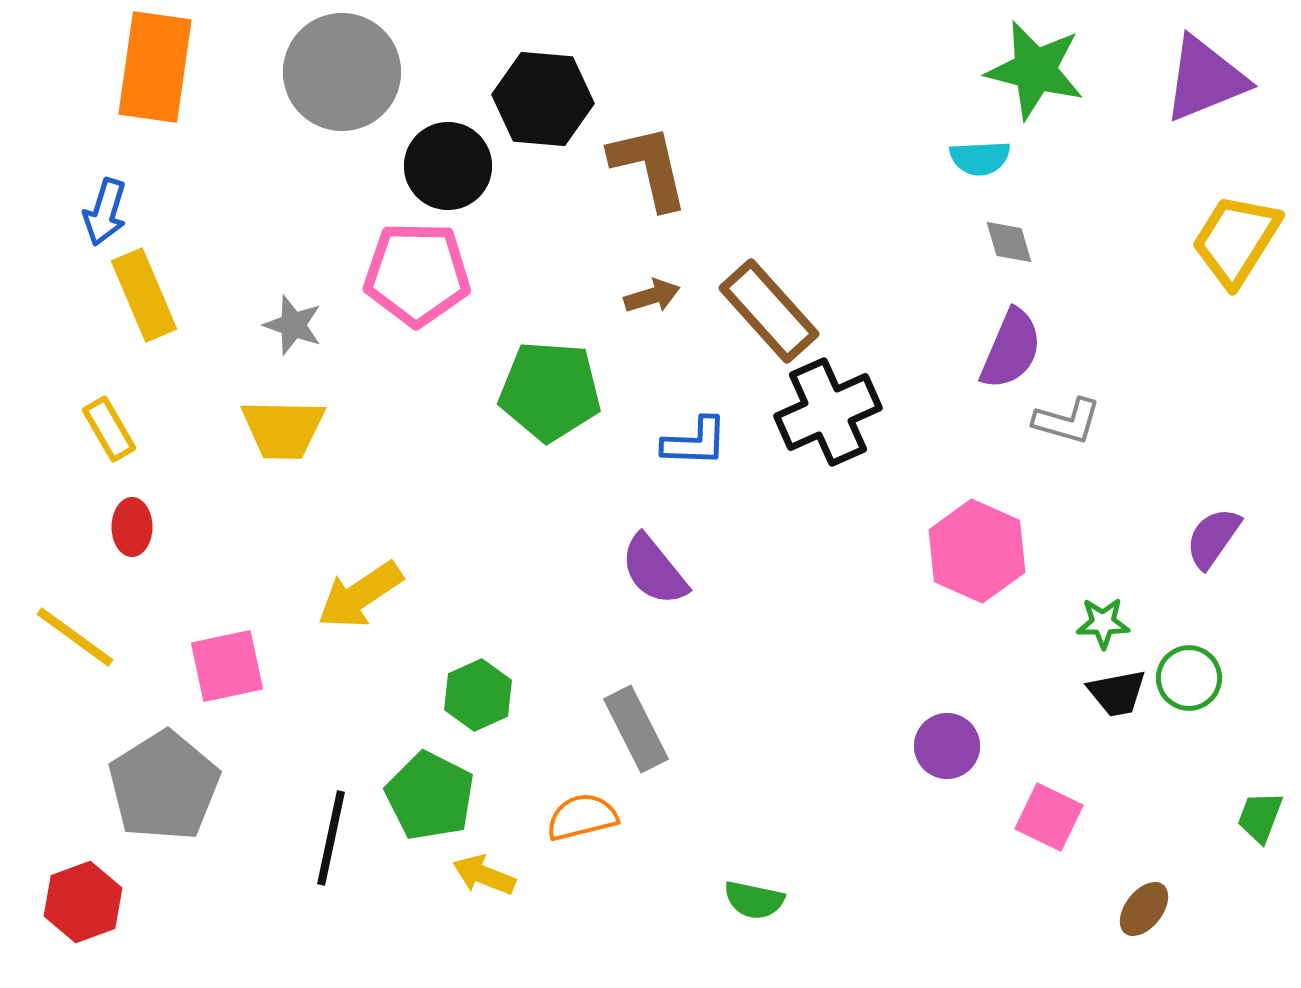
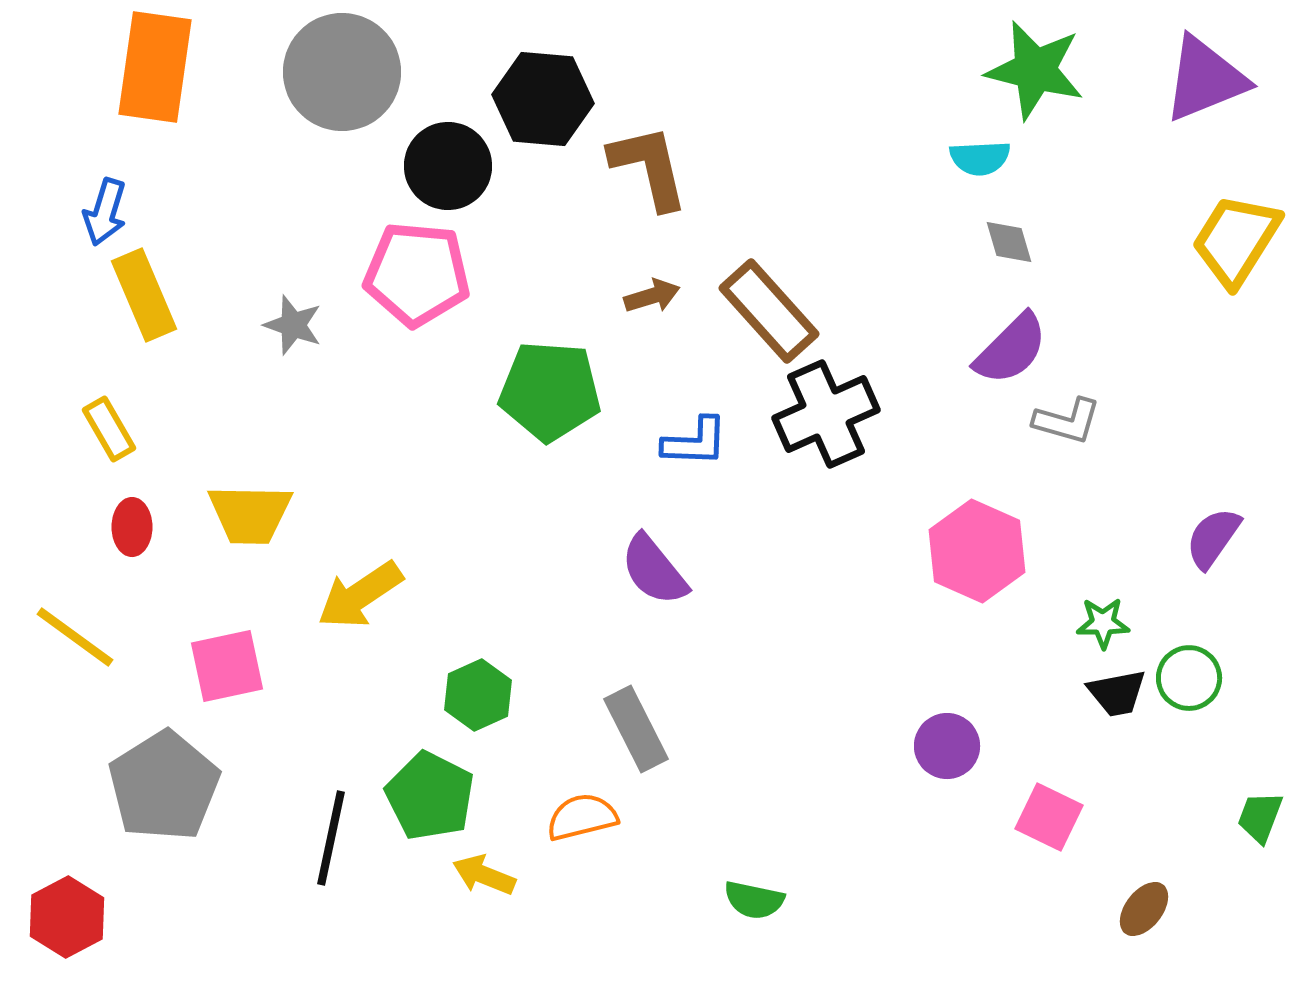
pink pentagon at (417, 274): rotated 4 degrees clockwise
purple semicircle at (1011, 349): rotated 22 degrees clockwise
black cross at (828, 412): moved 2 px left, 2 px down
yellow trapezoid at (283, 429): moved 33 px left, 85 px down
red hexagon at (83, 902): moved 16 px left, 15 px down; rotated 8 degrees counterclockwise
